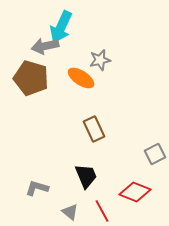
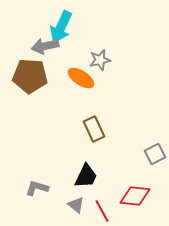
brown pentagon: moved 1 px left, 2 px up; rotated 12 degrees counterclockwise
black trapezoid: rotated 48 degrees clockwise
red diamond: moved 4 px down; rotated 16 degrees counterclockwise
gray triangle: moved 6 px right, 7 px up
